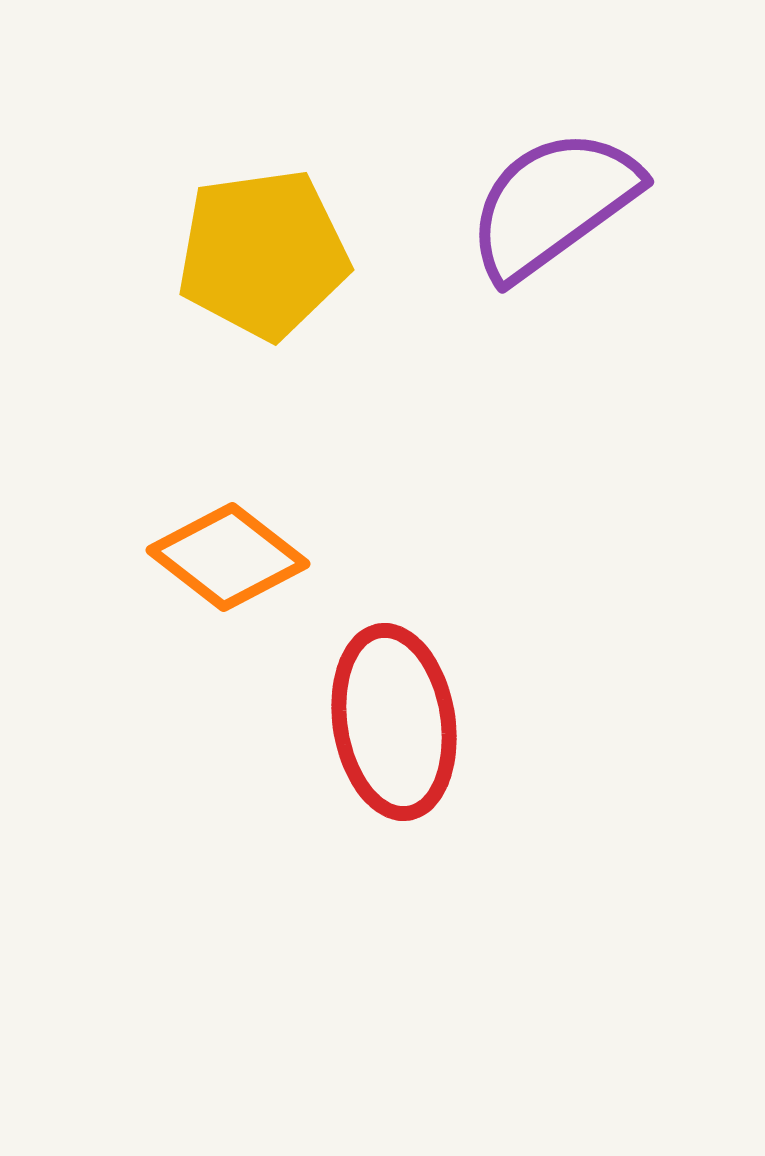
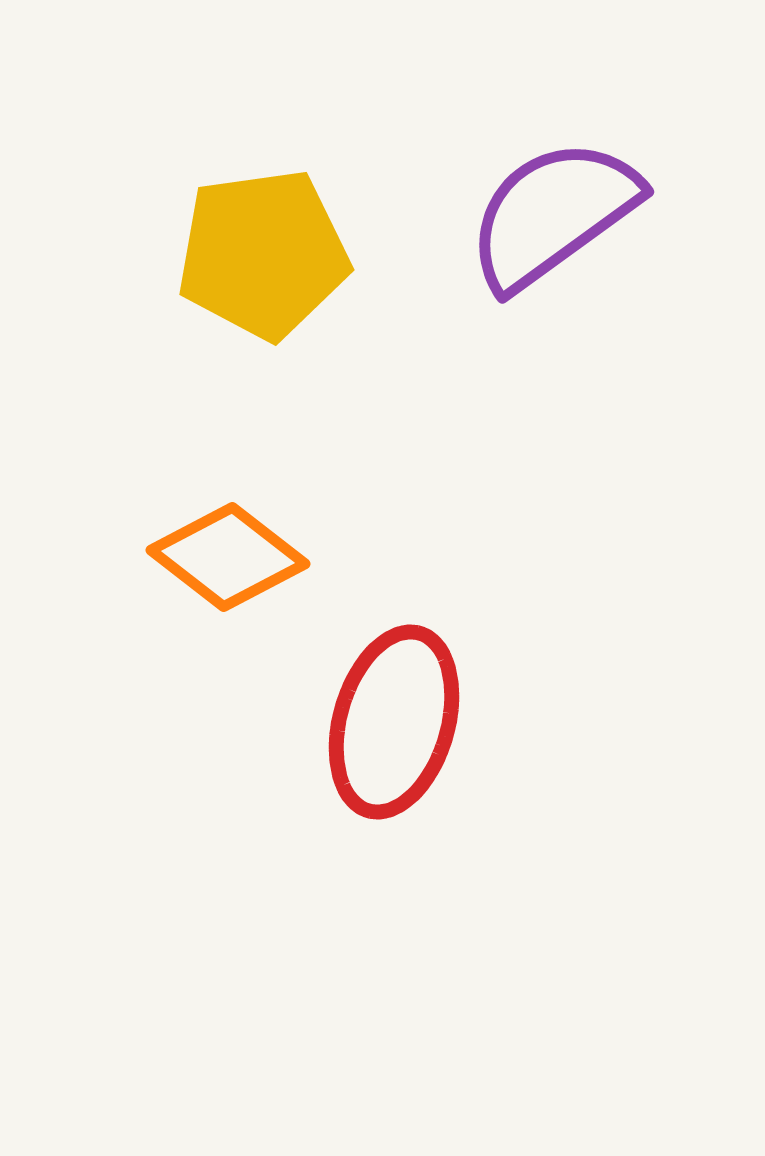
purple semicircle: moved 10 px down
red ellipse: rotated 25 degrees clockwise
